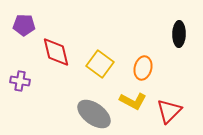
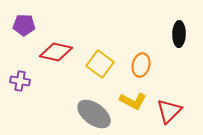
red diamond: rotated 64 degrees counterclockwise
orange ellipse: moved 2 px left, 3 px up
